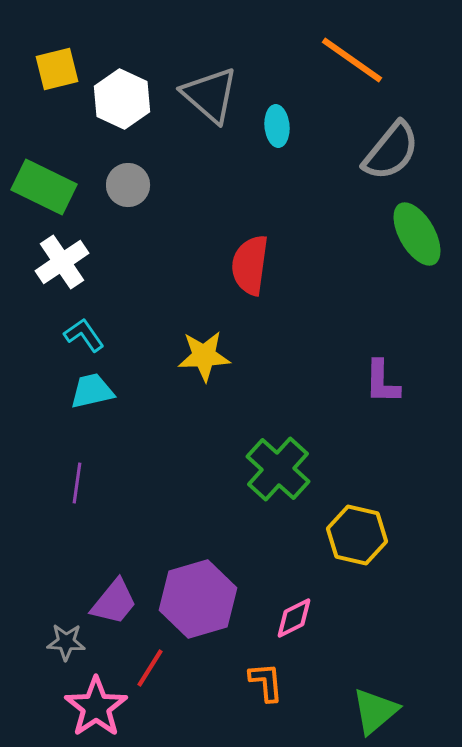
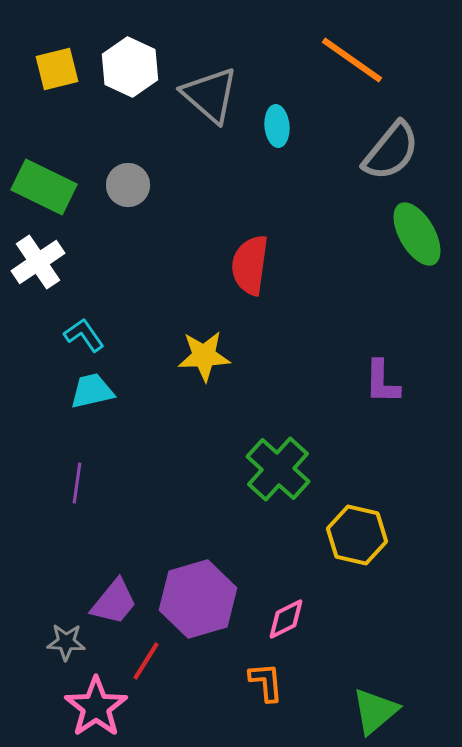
white hexagon: moved 8 px right, 32 px up
white cross: moved 24 px left
pink diamond: moved 8 px left, 1 px down
red line: moved 4 px left, 7 px up
